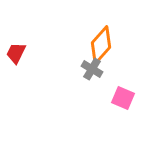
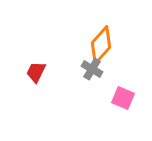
red trapezoid: moved 20 px right, 19 px down
